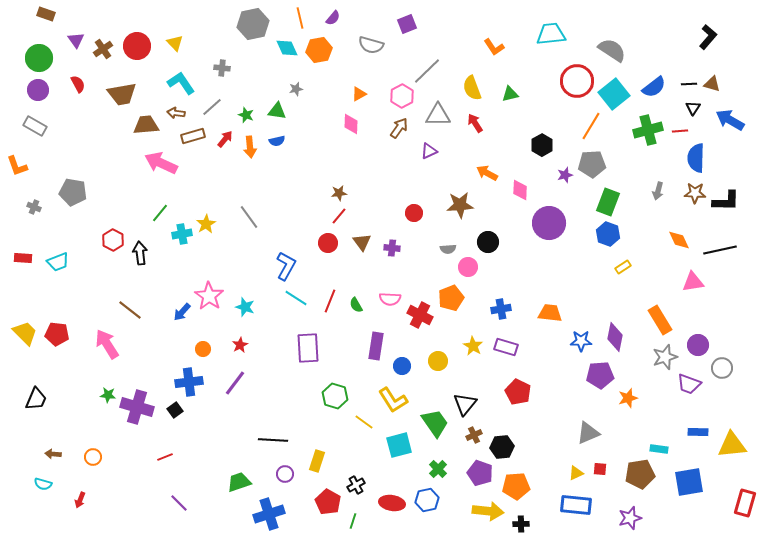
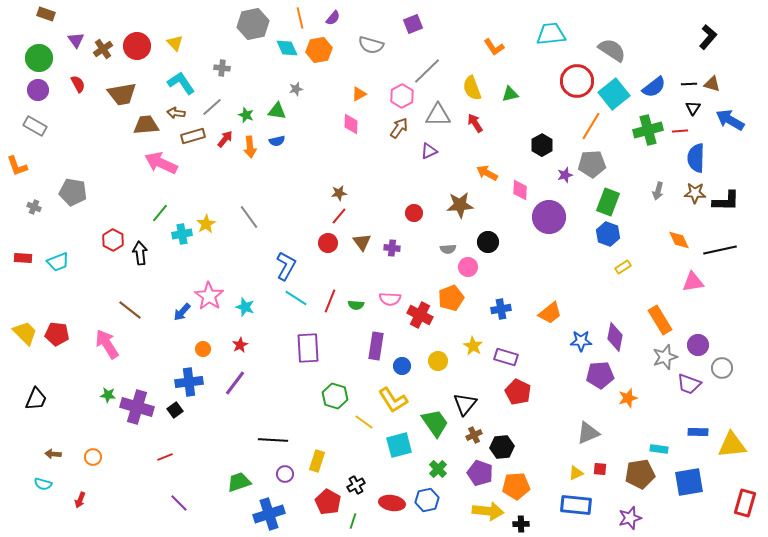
purple square at (407, 24): moved 6 px right
purple circle at (549, 223): moved 6 px up
green semicircle at (356, 305): rotated 56 degrees counterclockwise
orange trapezoid at (550, 313): rotated 135 degrees clockwise
purple rectangle at (506, 347): moved 10 px down
